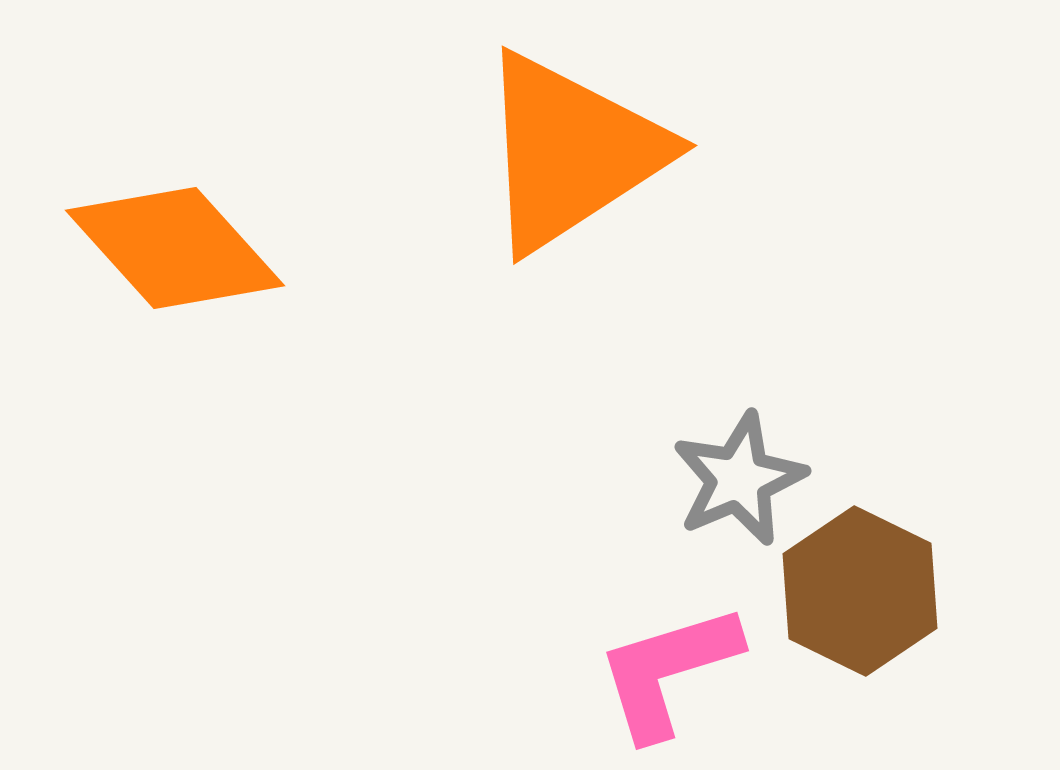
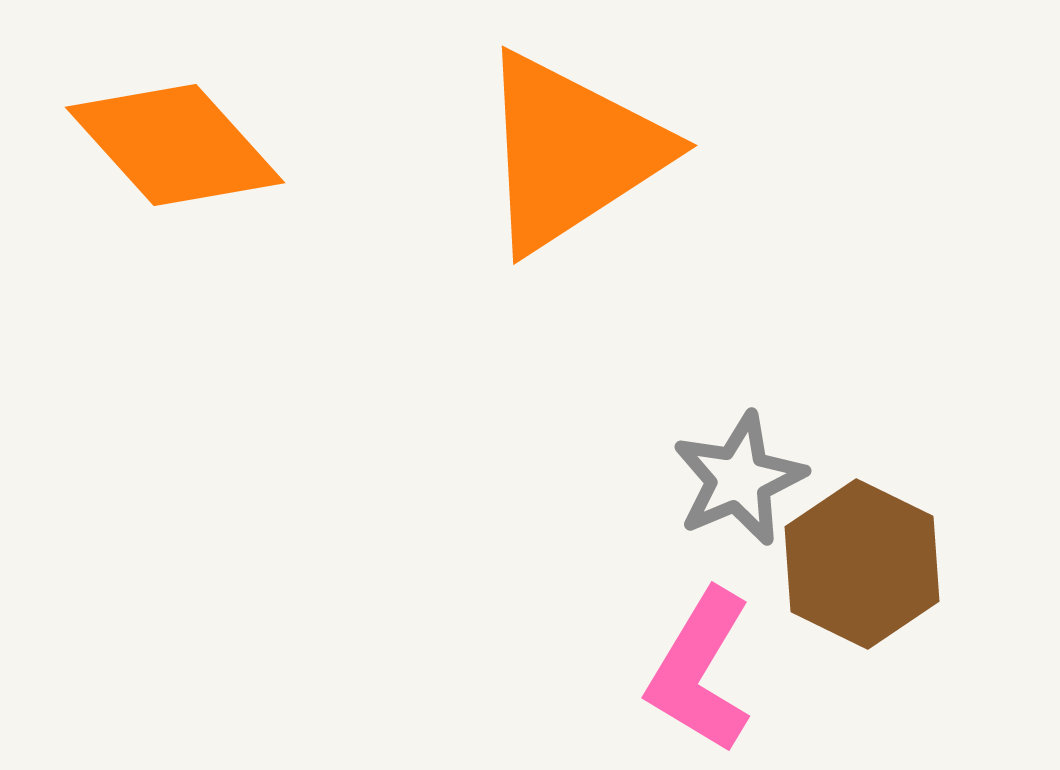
orange diamond: moved 103 px up
brown hexagon: moved 2 px right, 27 px up
pink L-shape: moved 32 px right; rotated 42 degrees counterclockwise
